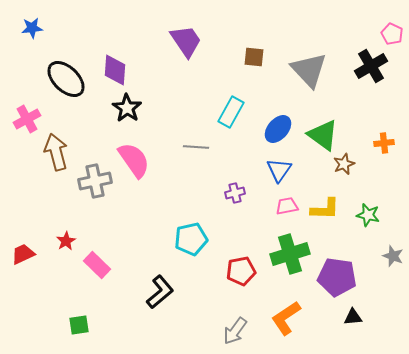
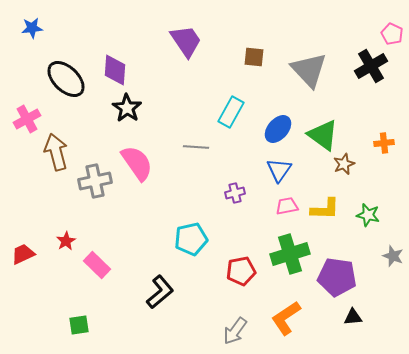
pink semicircle: moved 3 px right, 3 px down
